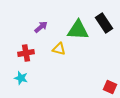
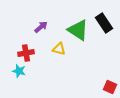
green triangle: rotated 30 degrees clockwise
cyan star: moved 2 px left, 7 px up
